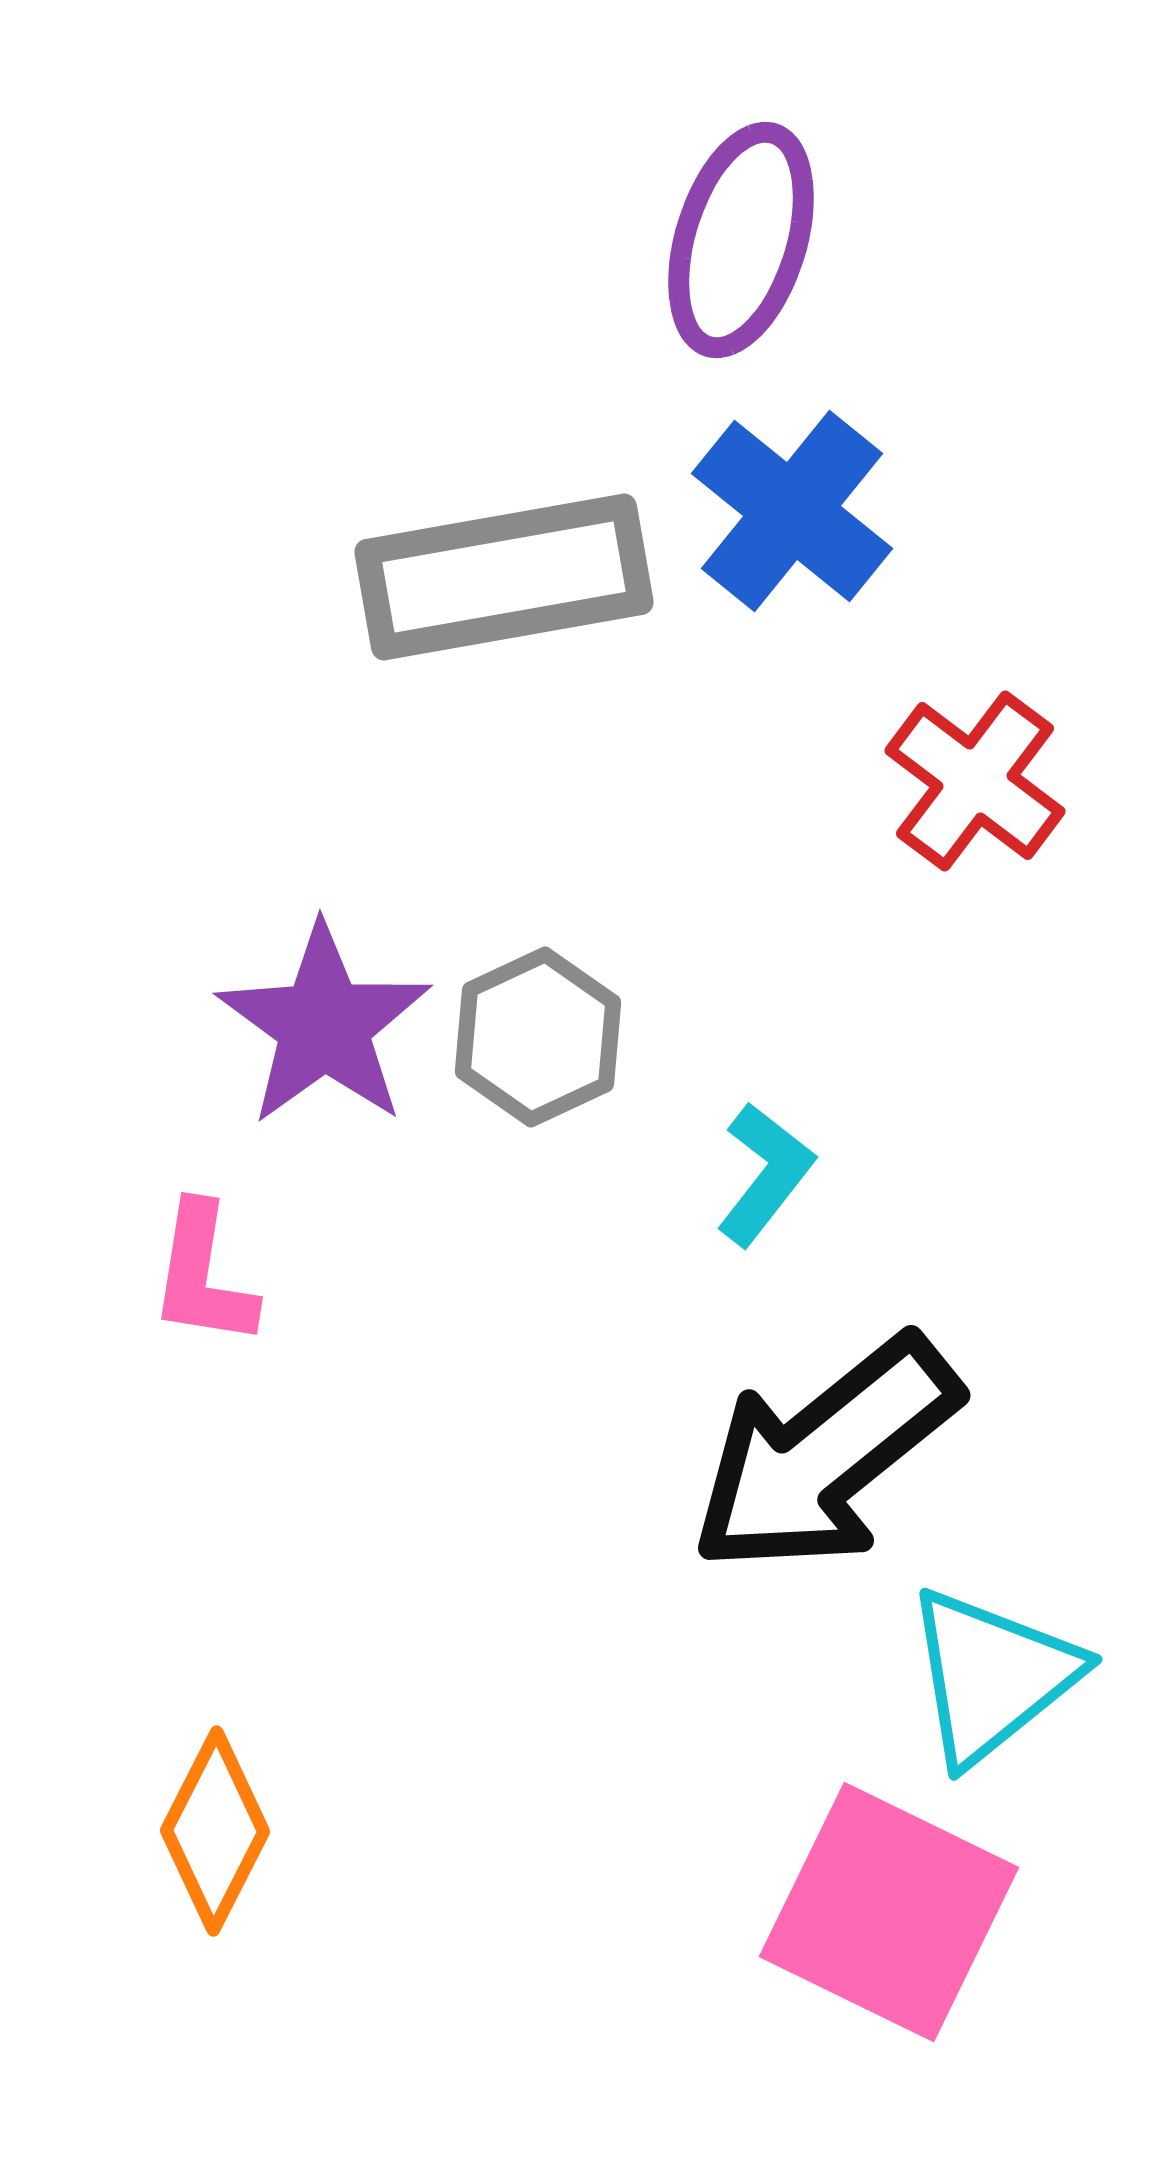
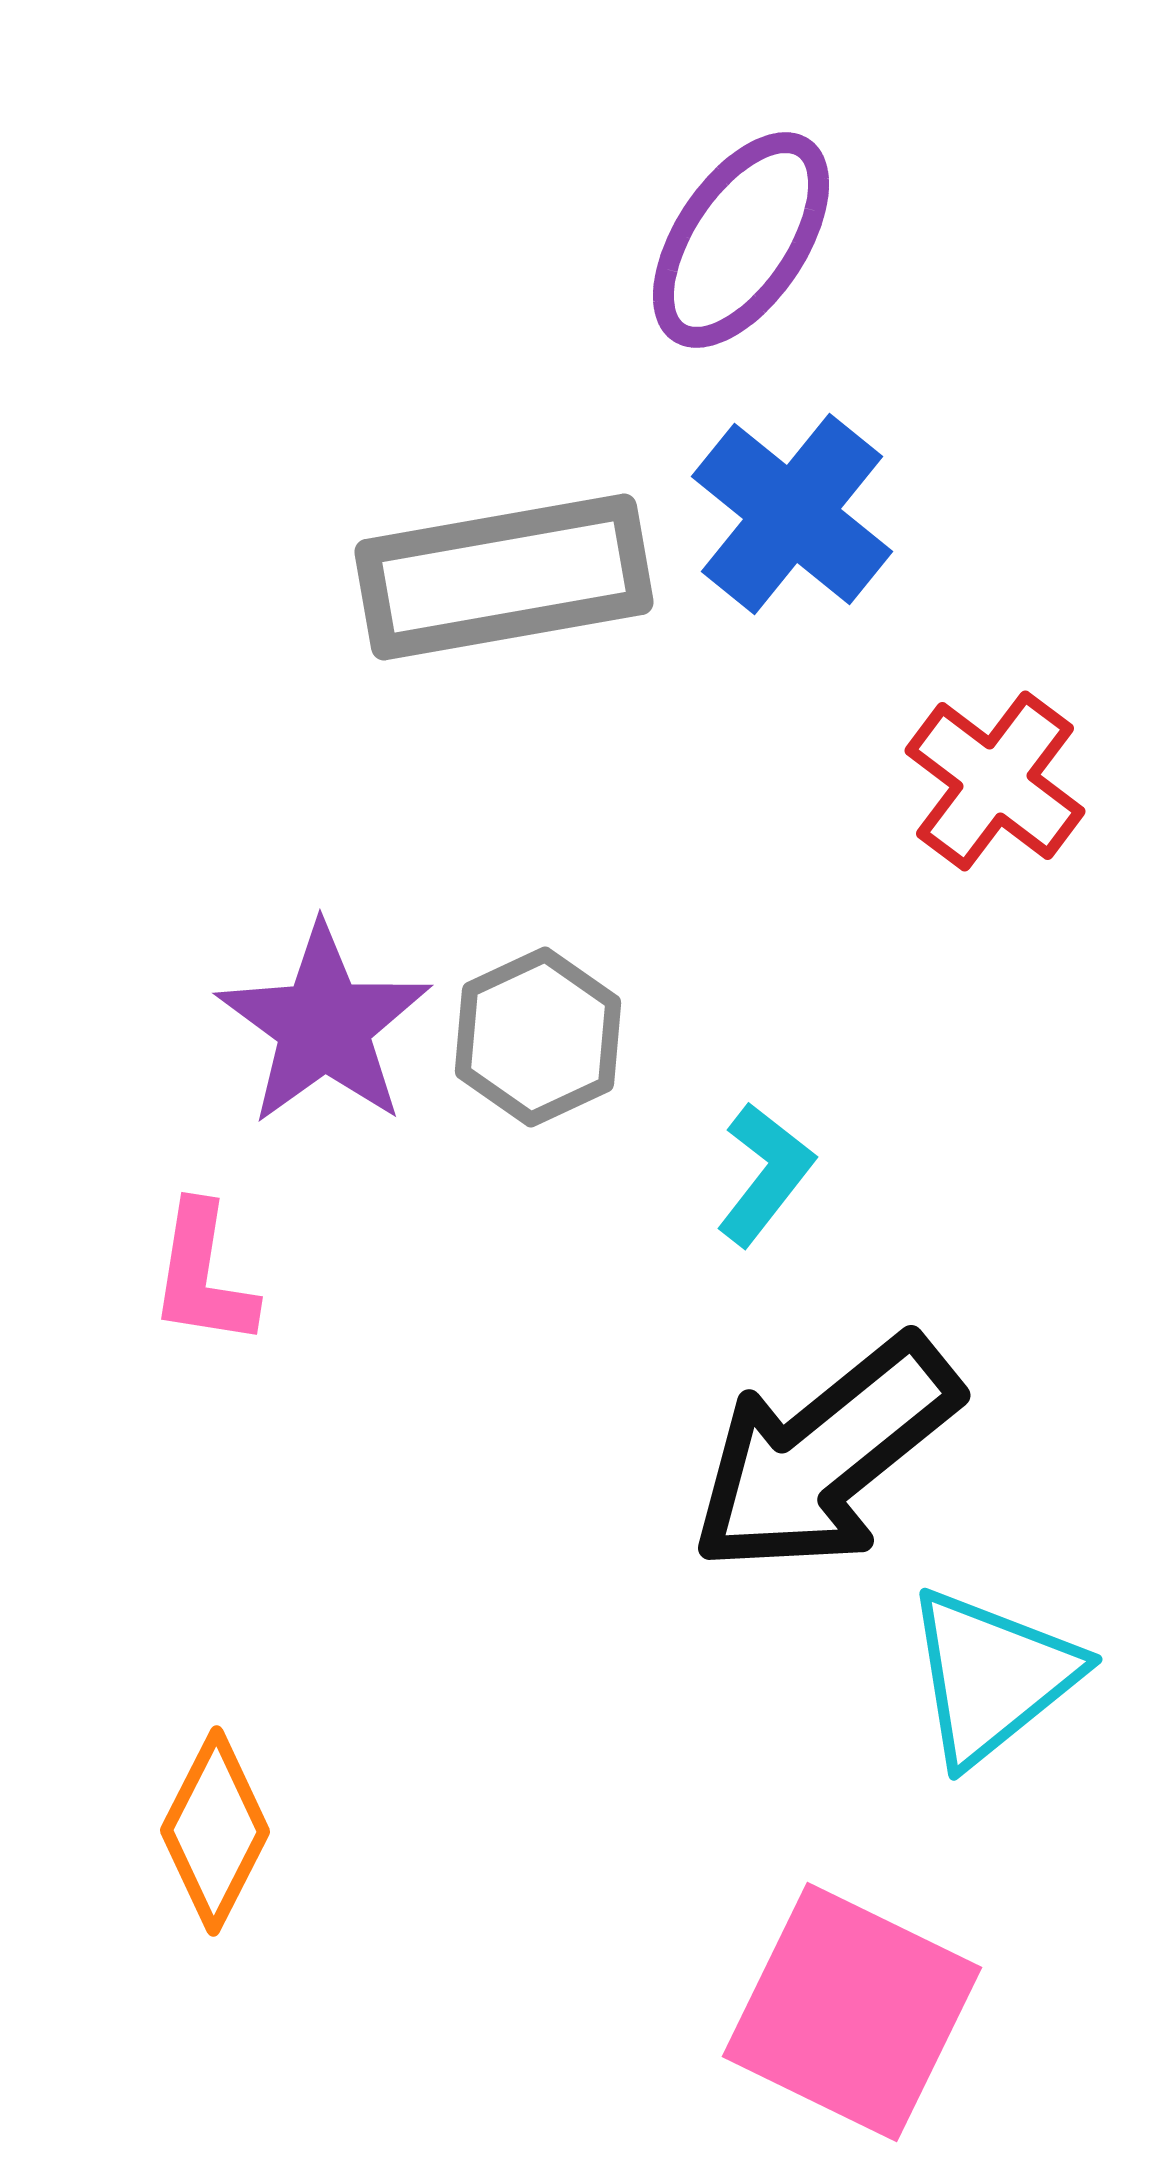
purple ellipse: rotated 17 degrees clockwise
blue cross: moved 3 px down
red cross: moved 20 px right
pink square: moved 37 px left, 100 px down
